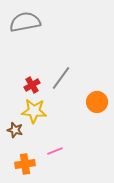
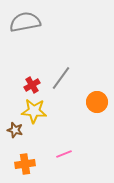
pink line: moved 9 px right, 3 px down
